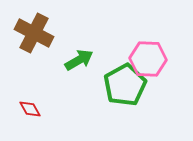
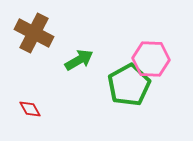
pink hexagon: moved 3 px right
green pentagon: moved 4 px right
